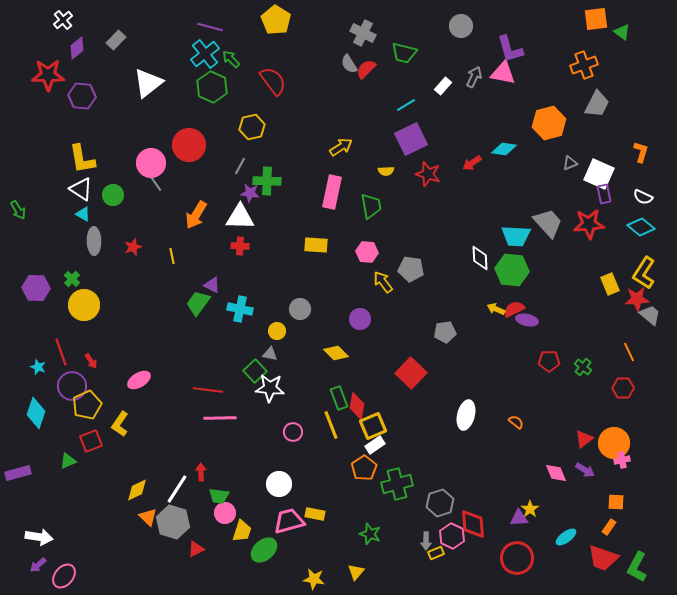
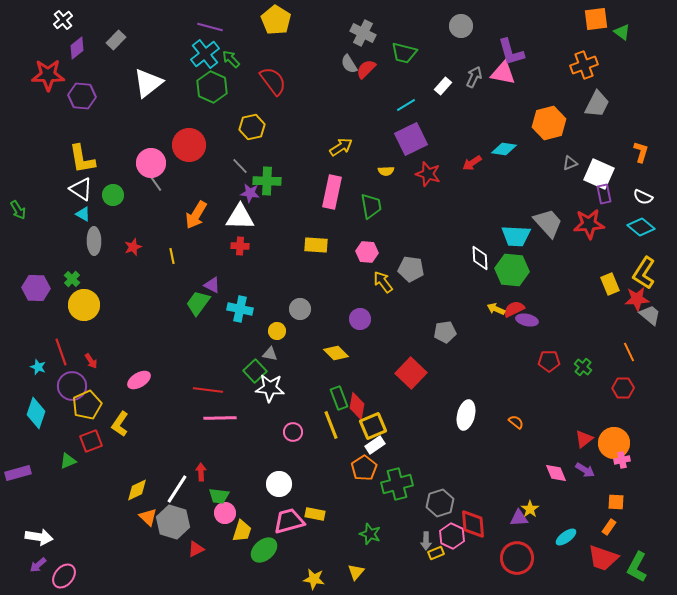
purple L-shape at (510, 49): moved 1 px right, 3 px down
gray line at (240, 166): rotated 72 degrees counterclockwise
